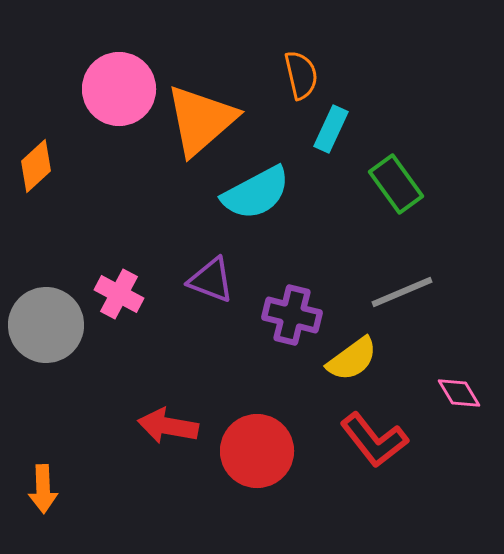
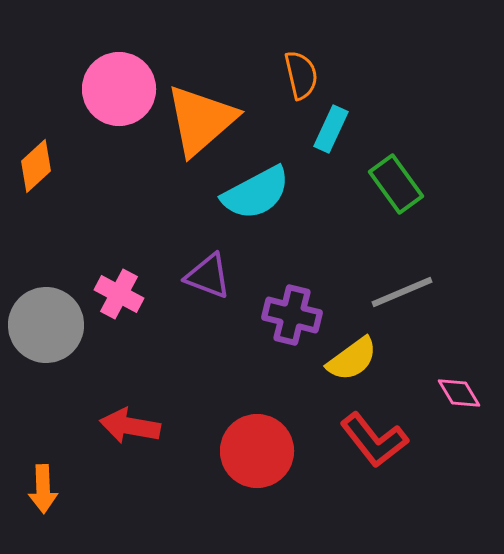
purple triangle: moved 3 px left, 4 px up
red arrow: moved 38 px left
